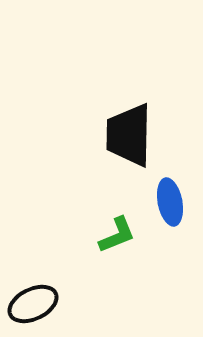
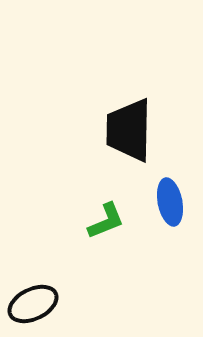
black trapezoid: moved 5 px up
green L-shape: moved 11 px left, 14 px up
